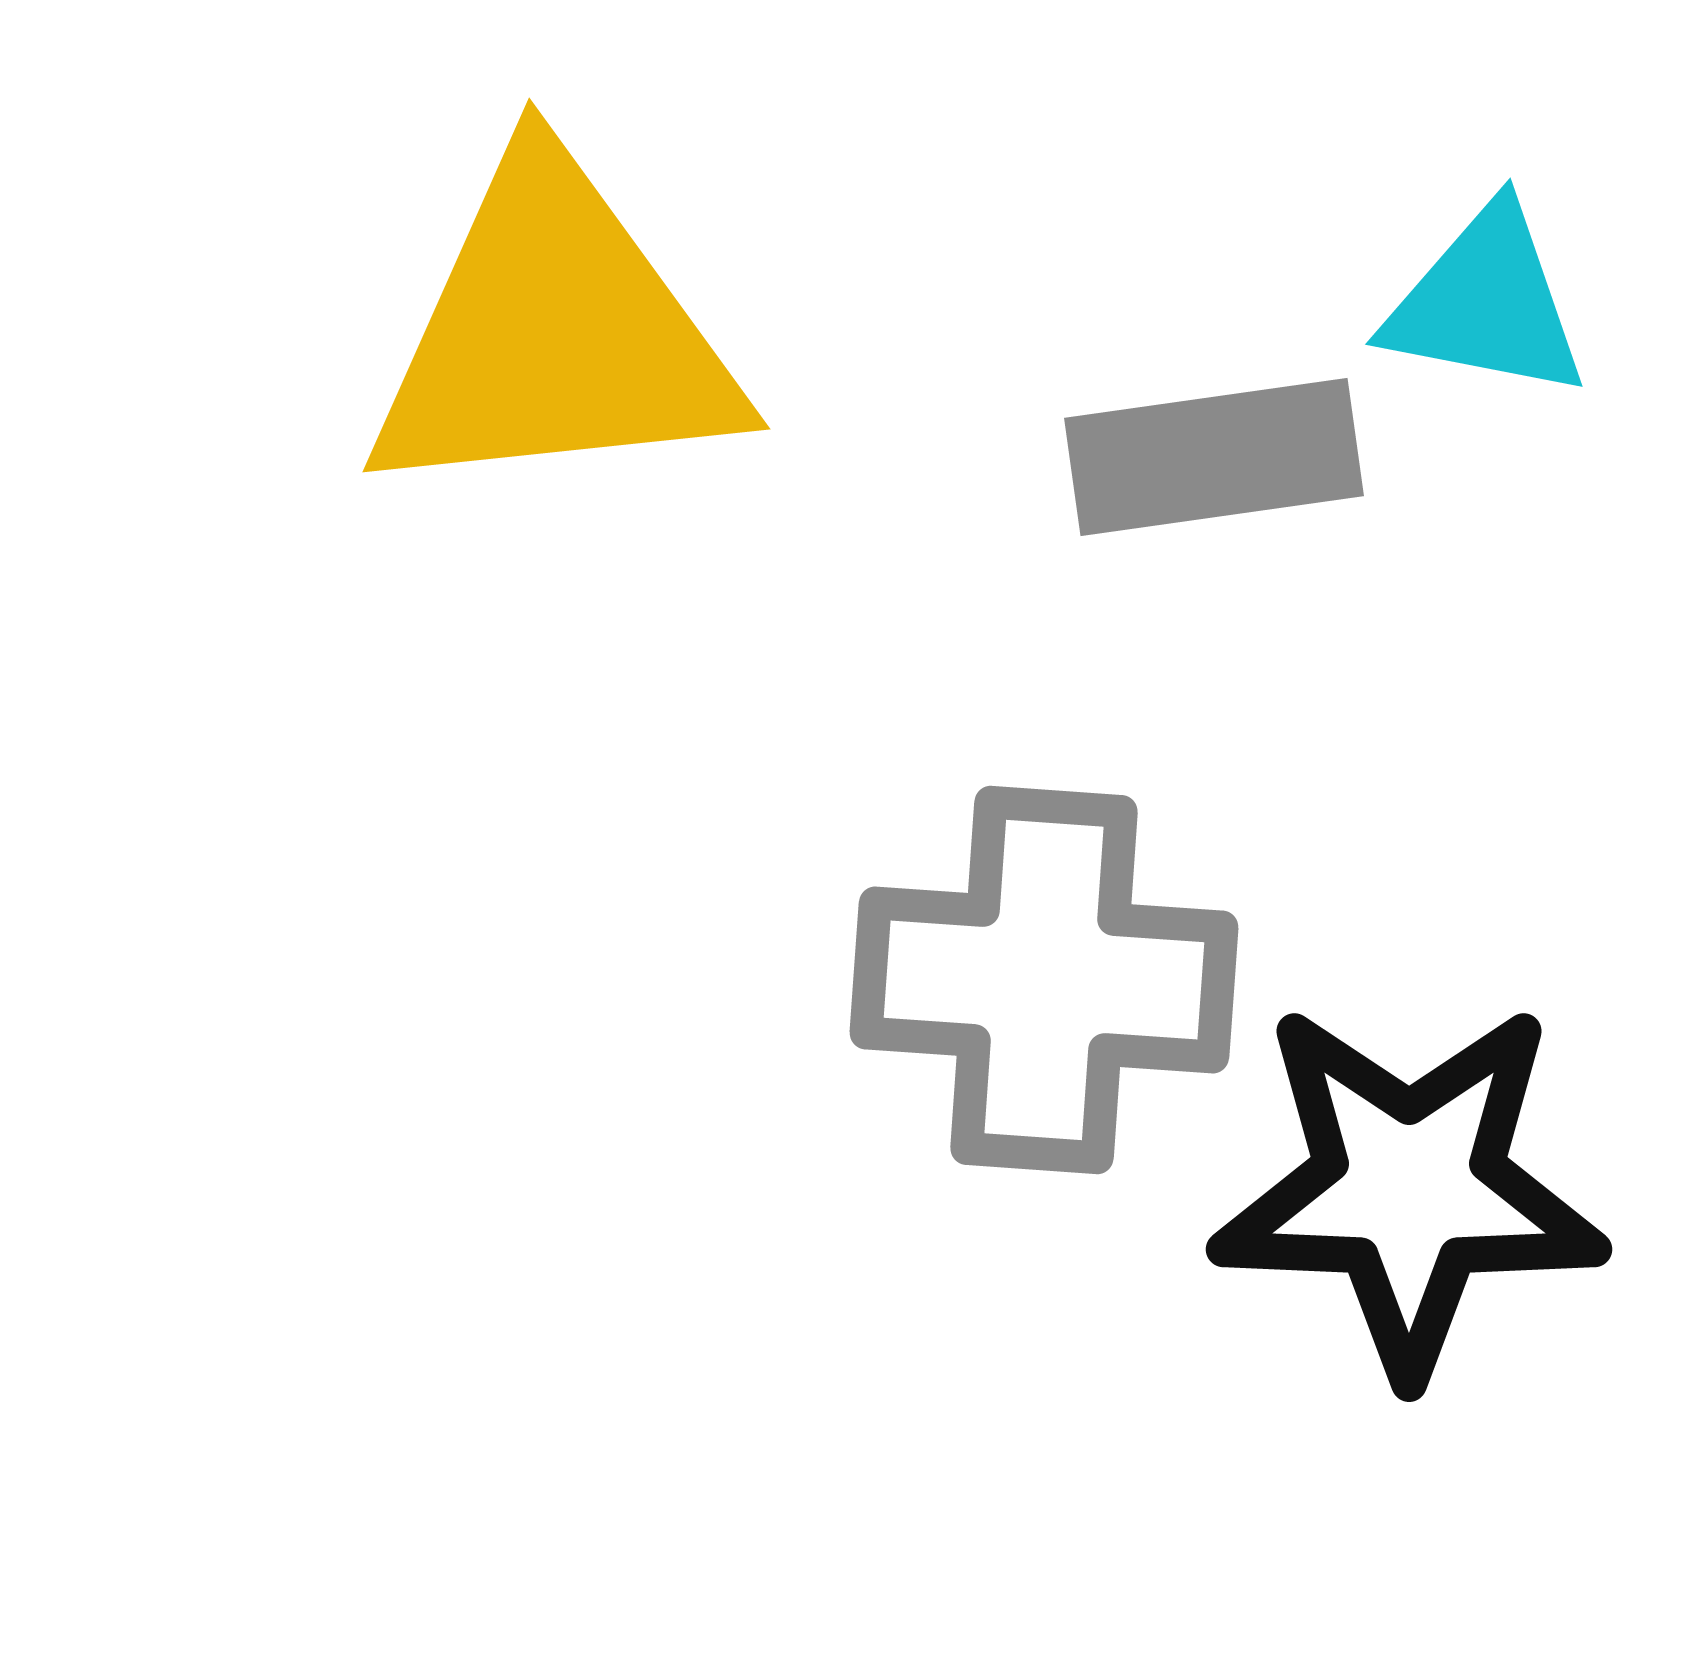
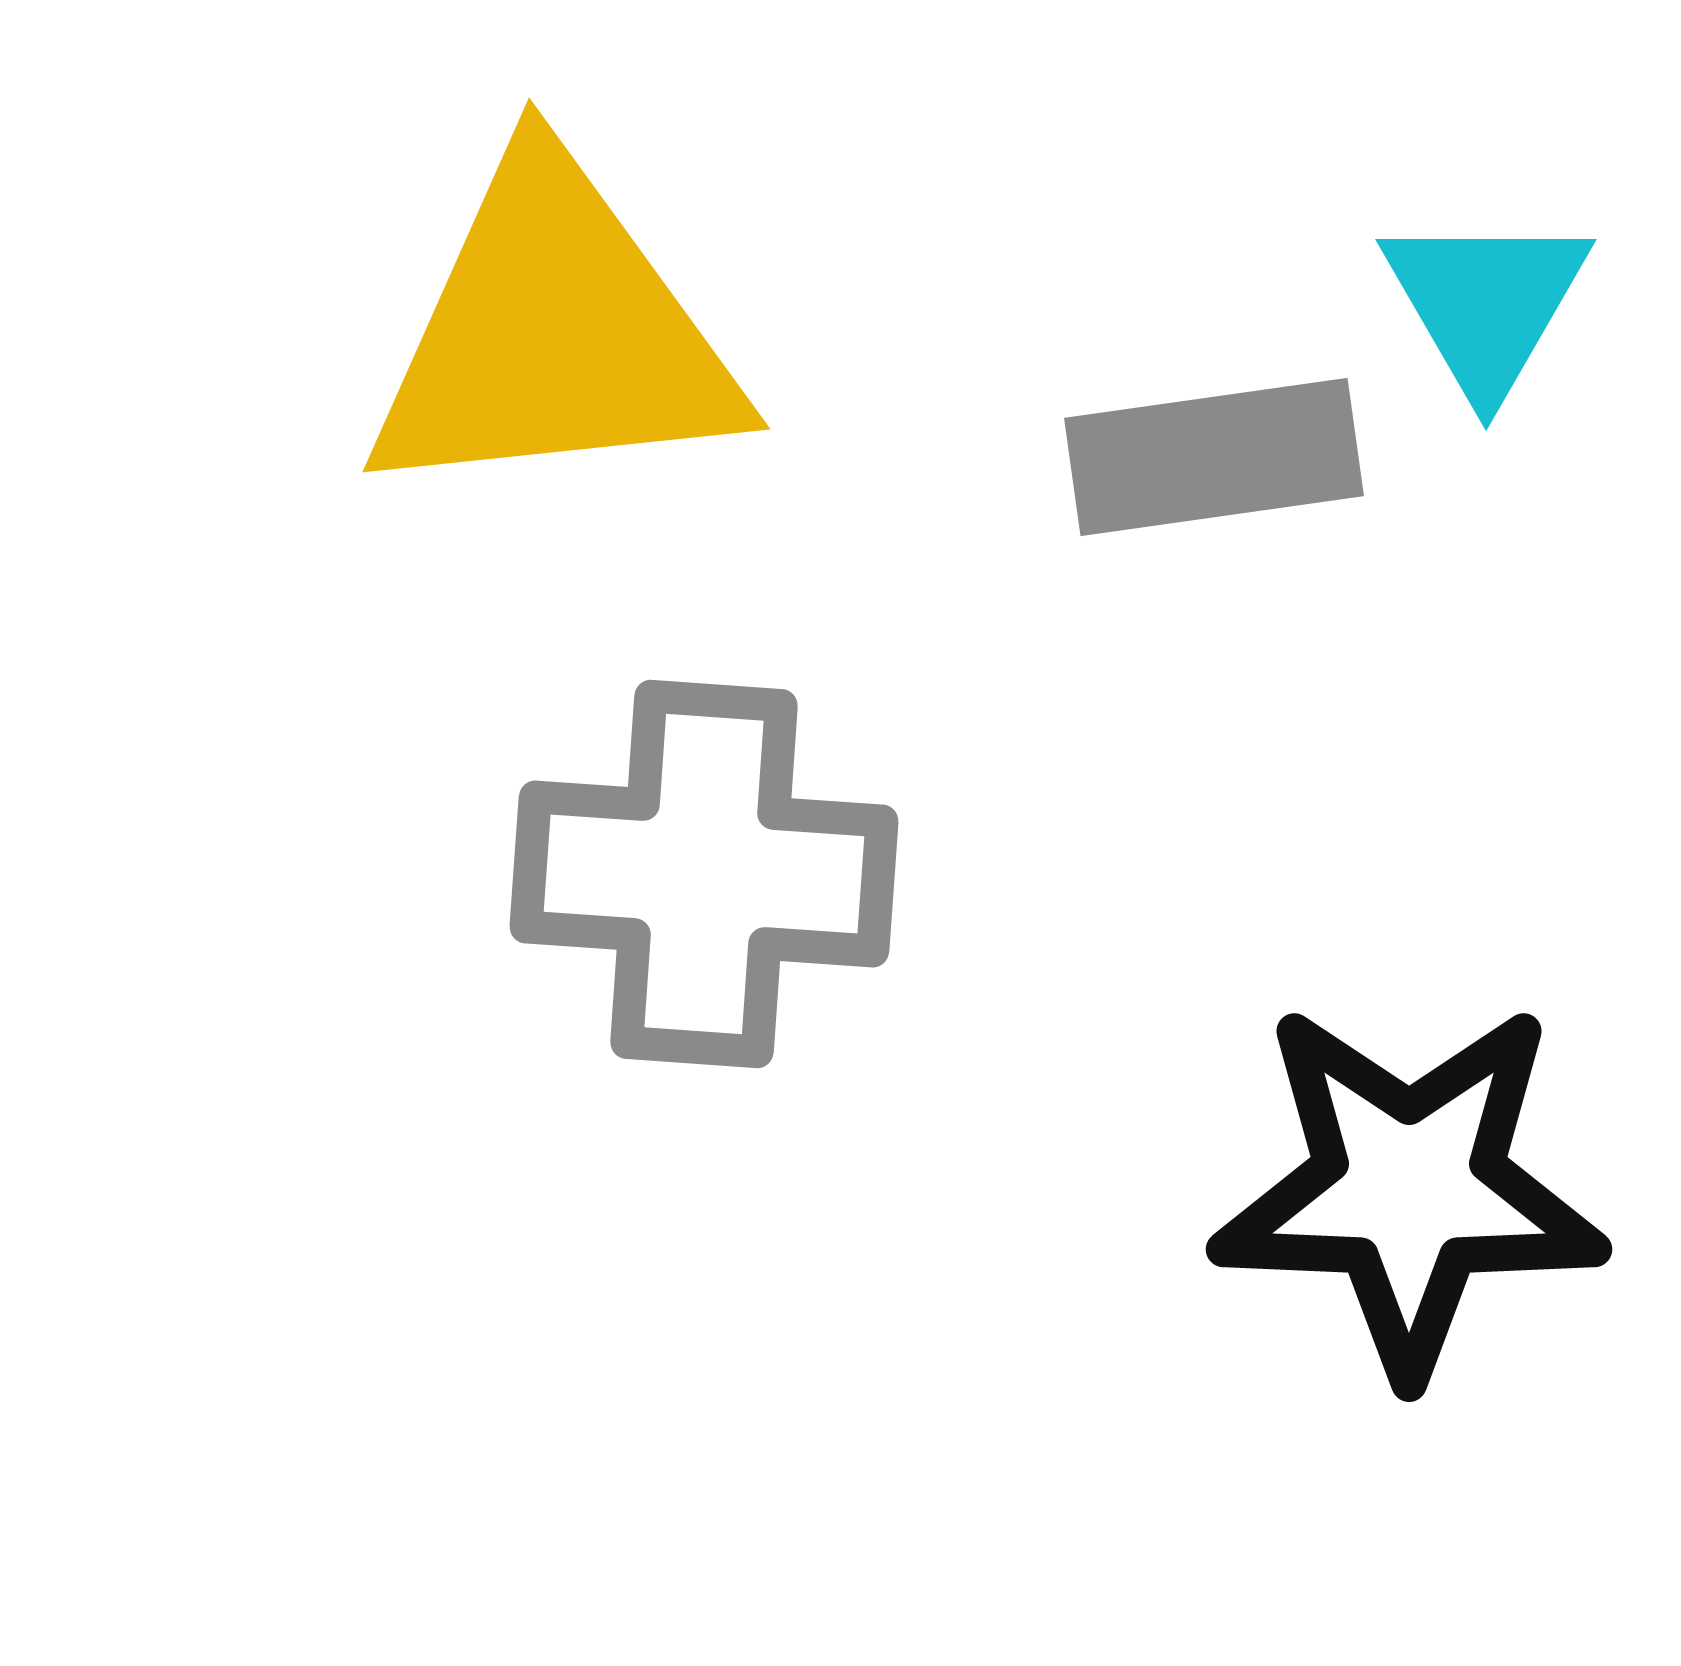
cyan triangle: rotated 49 degrees clockwise
gray cross: moved 340 px left, 106 px up
